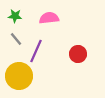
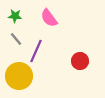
pink semicircle: rotated 120 degrees counterclockwise
red circle: moved 2 px right, 7 px down
